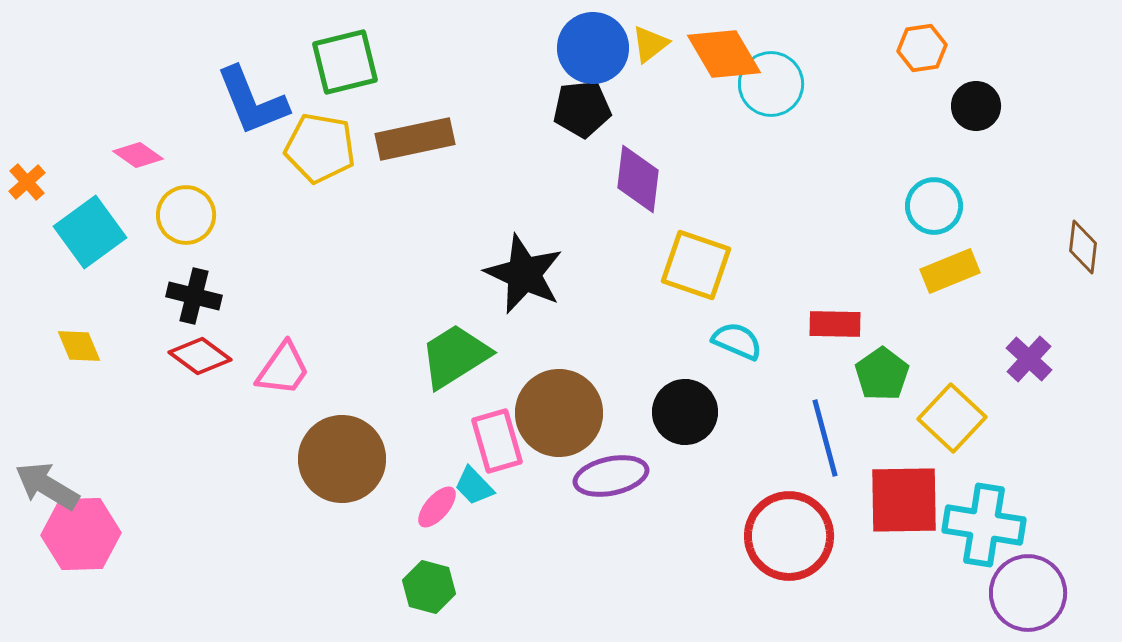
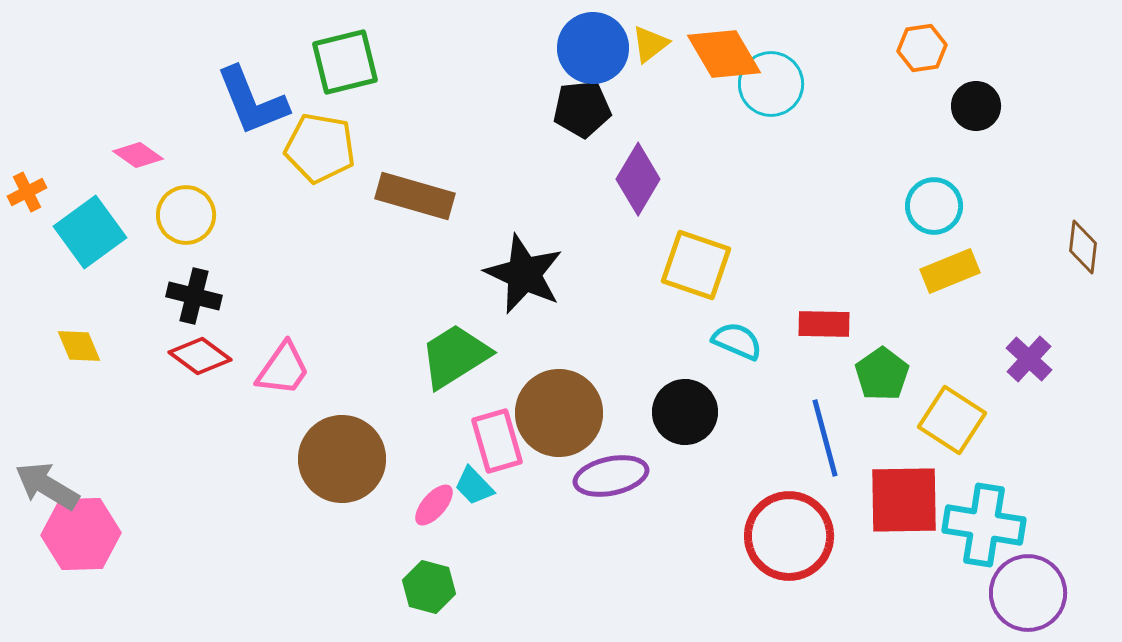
brown rectangle at (415, 139): moved 57 px down; rotated 28 degrees clockwise
purple diamond at (638, 179): rotated 24 degrees clockwise
orange cross at (27, 182): moved 10 px down; rotated 15 degrees clockwise
red rectangle at (835, 324): moved 11 px left
yellow square at (952, 418): moved 2 px down; rotated 10 degrees counterclockwise
pink ellipse at (437, 507): moved 3 px left, 2 px up
